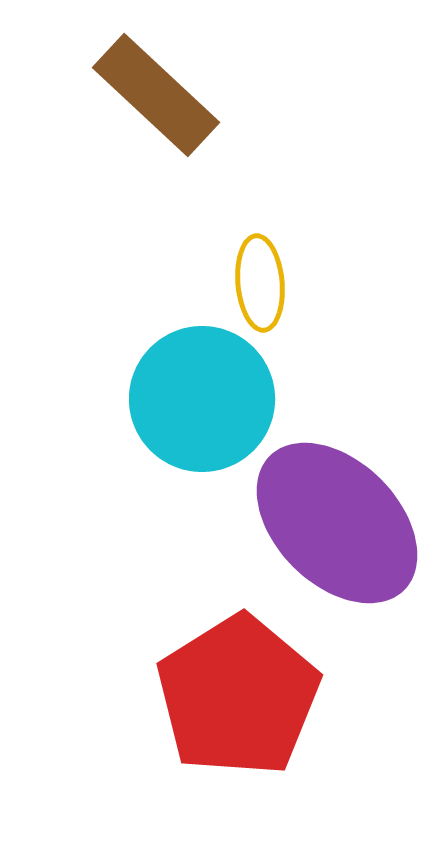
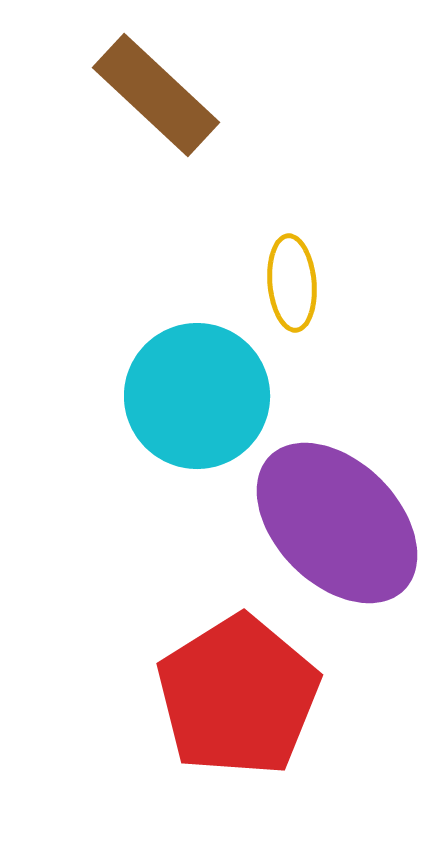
yellow ellipse: moved 32 px right
cyan circle: moved 5 px left, 3 px up
